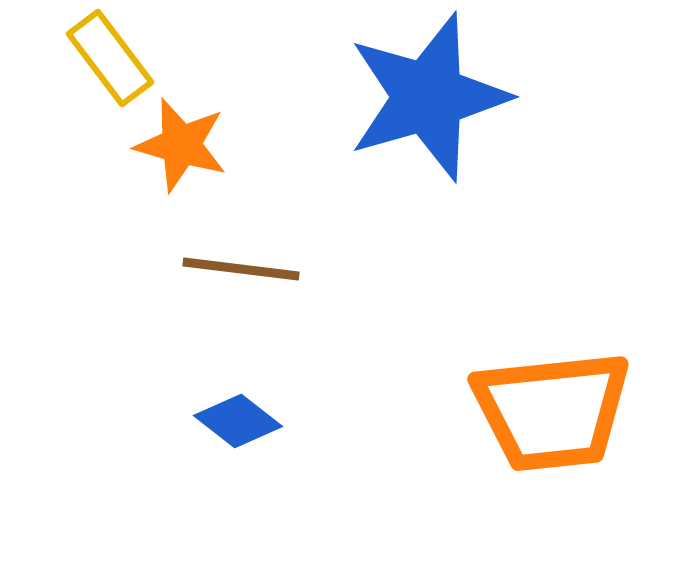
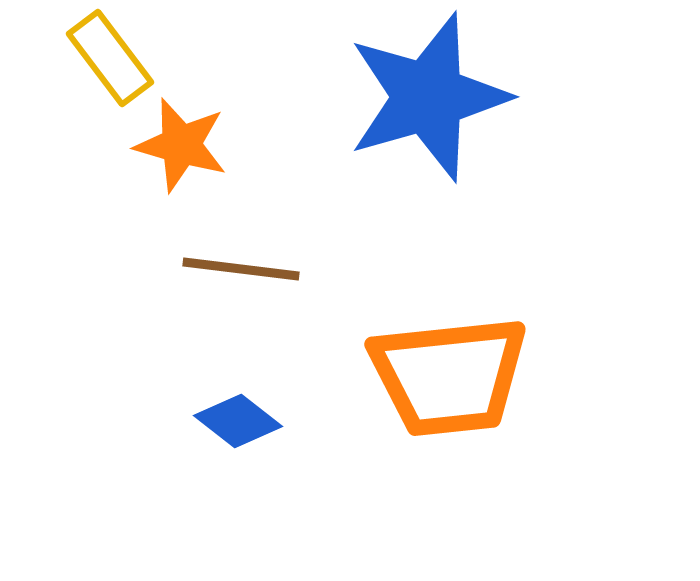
orange trapezoid: moved 103 px left, 35 px up
